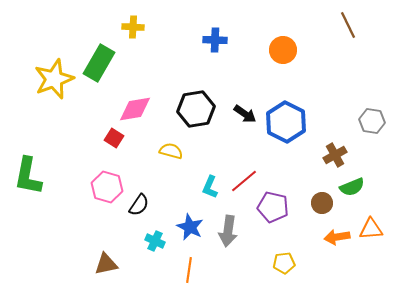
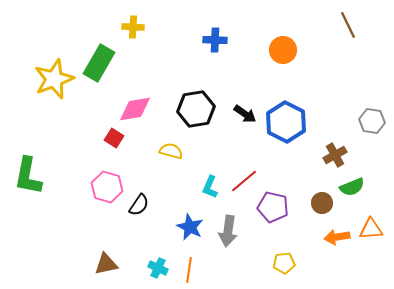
cyan cross: moved 3 px right, 27 px down
